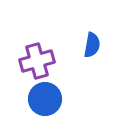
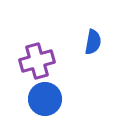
blue semicircle: moved 1 px right, 3 px up
